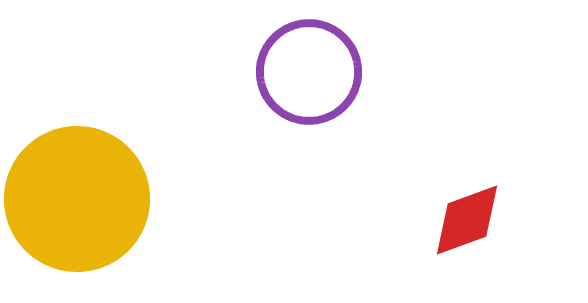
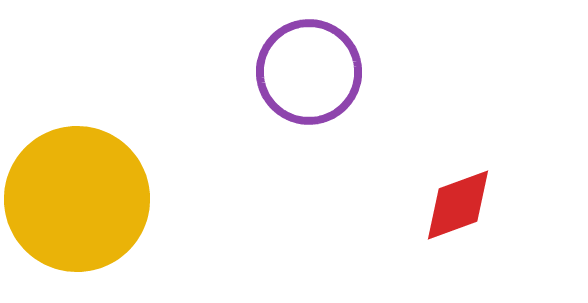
red diamond: moved 9 px left, 15 px up
